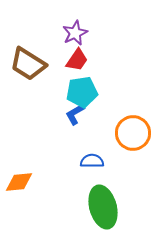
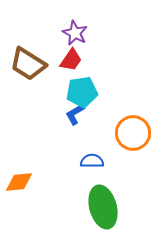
purple star: rotated 20 degrees counterclockwise
red trapezoid: moved 6 px left
